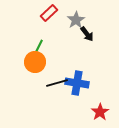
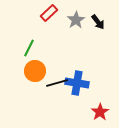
black arrow: moved 11 px right, 12 px up
green line: moved 9 px left
orange circle: moved 9 px down
